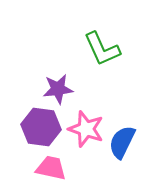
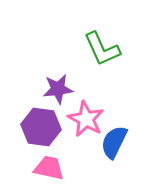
pink star: moved 10 px up; rotated 9 degrees clockwise
blue semicircle: moved 8 px left
pink trapezoid: moved 2 px left
